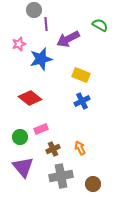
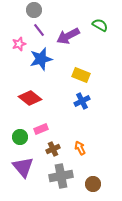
purple line: moved 7 px left, 6 px down; rotated 32 degrees counterclockwise
purple arrow: moved 3 px up
